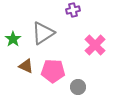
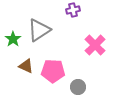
gray triangle: moved 4 px left, 3 px up
